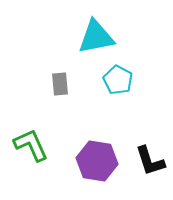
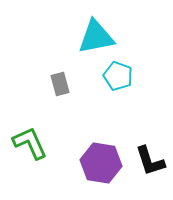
cyan pentagon: moved 4 px up; rotated 8 degrees counterclockwise
gray rectangle: rotated 10 degrees counterclockwise
green L-shape: moved 1 px left, 2 px up
purple hexagon: moved 4 px right, 2 px down
